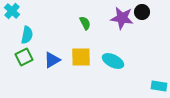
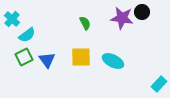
cyan cross: moved 8 px down
cyan semicircle: rotated 42 degrees clockwise
blue triangle: moved 5 px left; rotated 36 degrees counterclockwise
cyan rectangle: moved 2 px up; rotated 56 degrees counterclockwise
